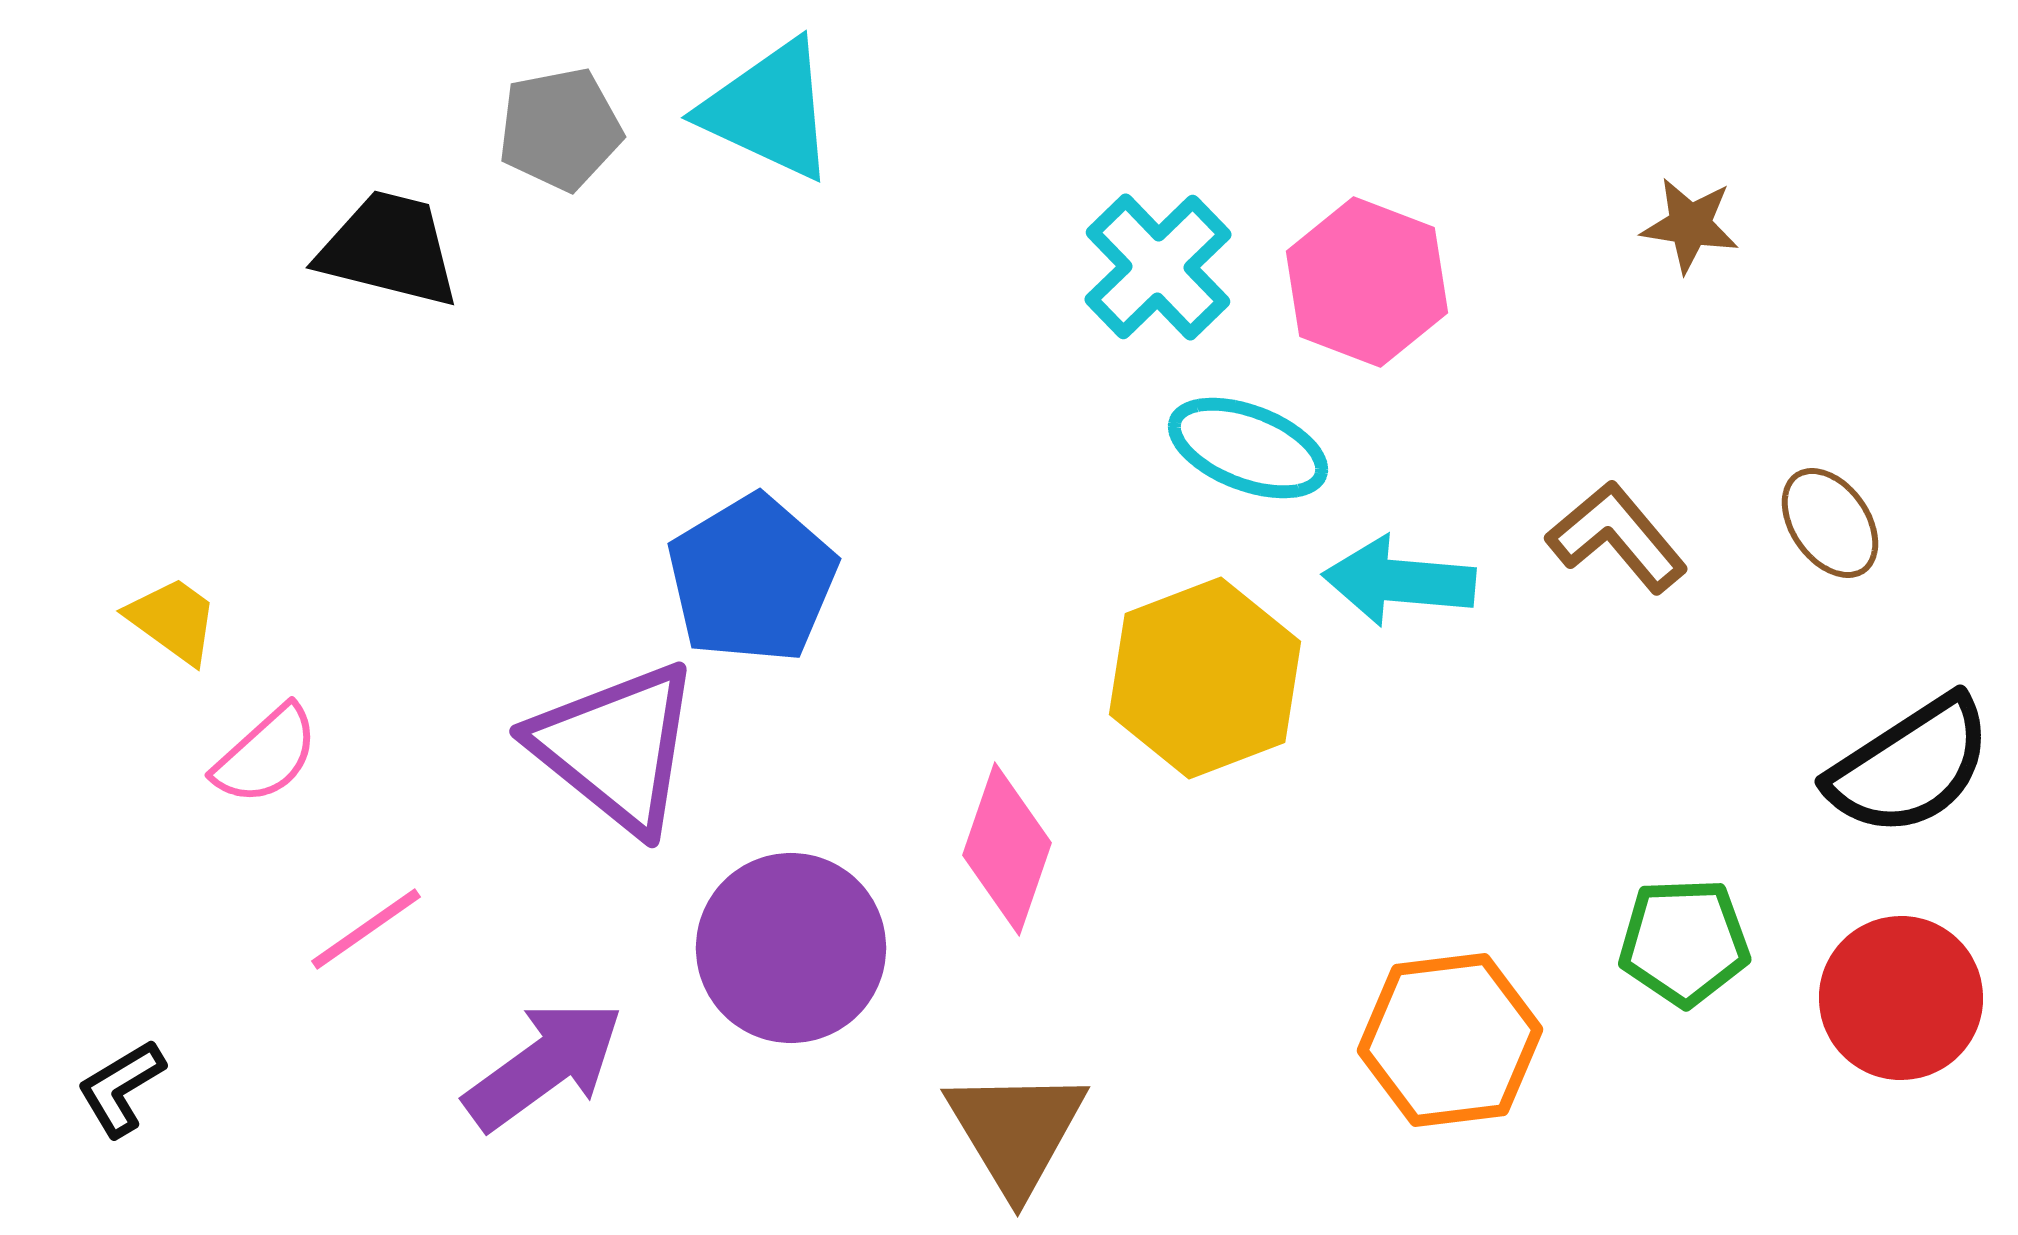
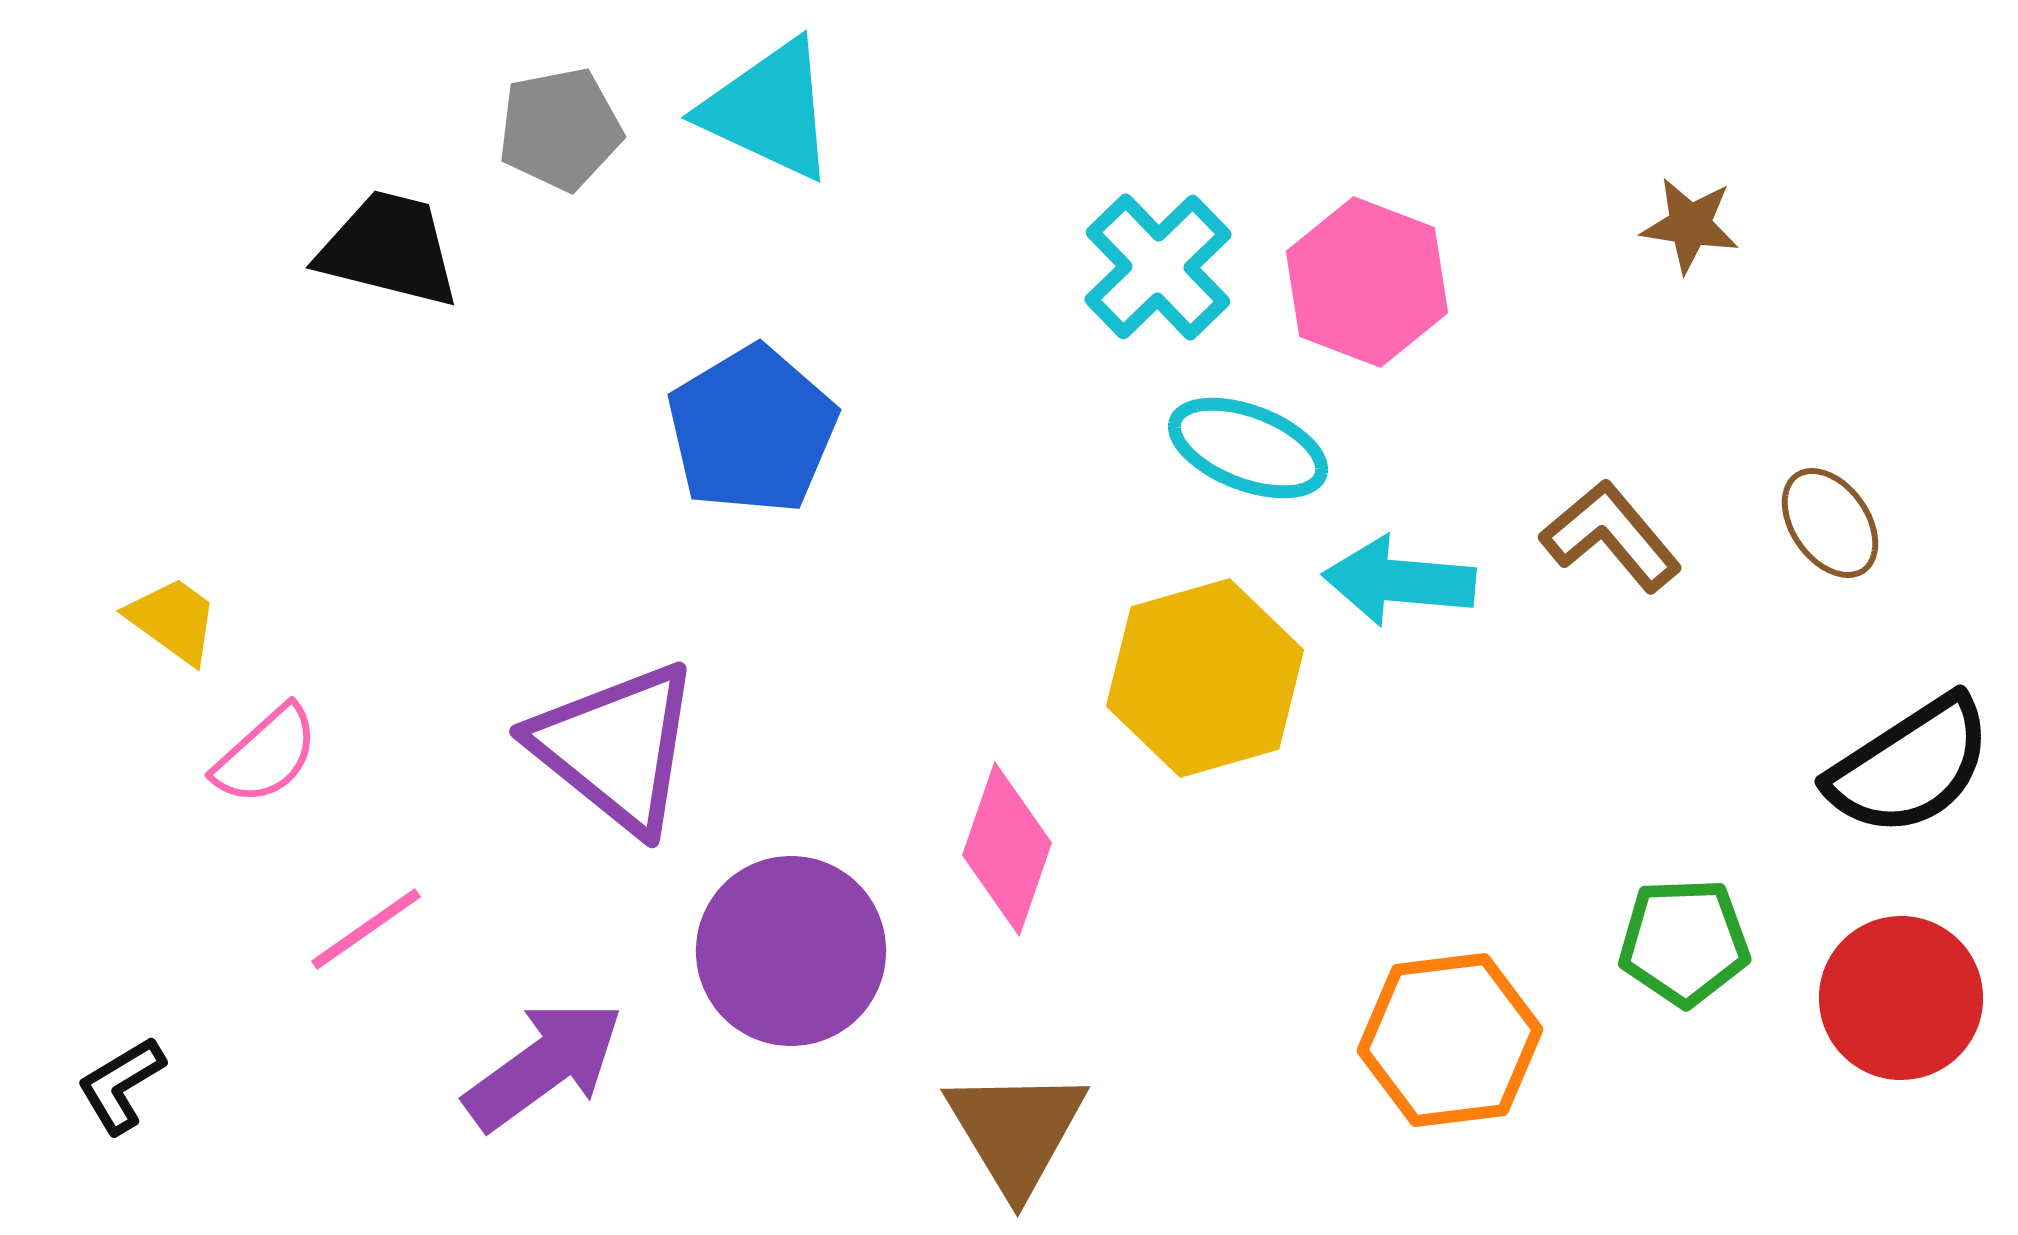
brown L-shape: moved 6 px left, 1 px up
blue pentagon: moved 149 px up
yellow hexagon: rotated 5 degrees clockwise
purple circle: moved 3 px down
black L-shape: moved 3 px up
